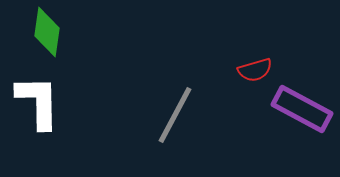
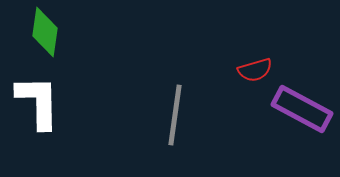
green diamond: moved 2 px left
gray line: rotated 20 degrees counterclockwise
